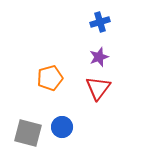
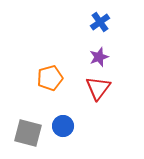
blue cross: rotated 18 degrees counterclockwise
blue circle: moved 1 px right, 1 px up
